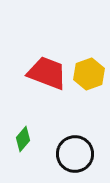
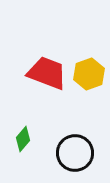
black circle: moved 1 px up
